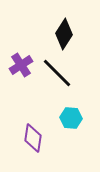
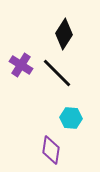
purple cross: rotated 25 degrees counterclockwise
purple diamond: moved 18 px right, 12 px down
